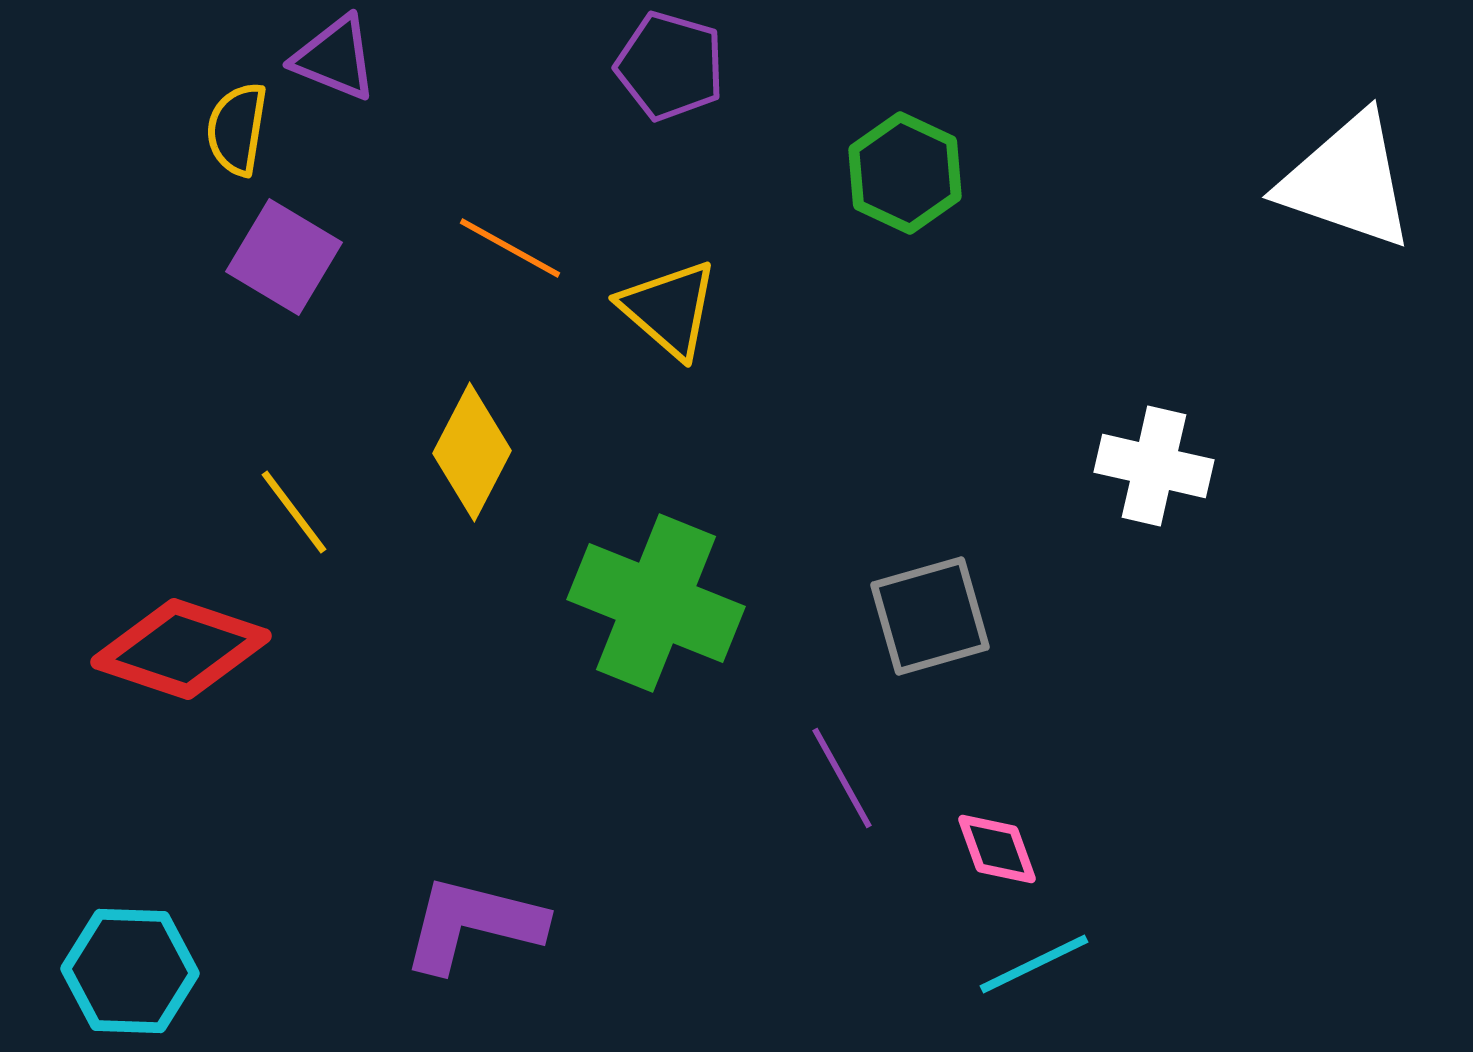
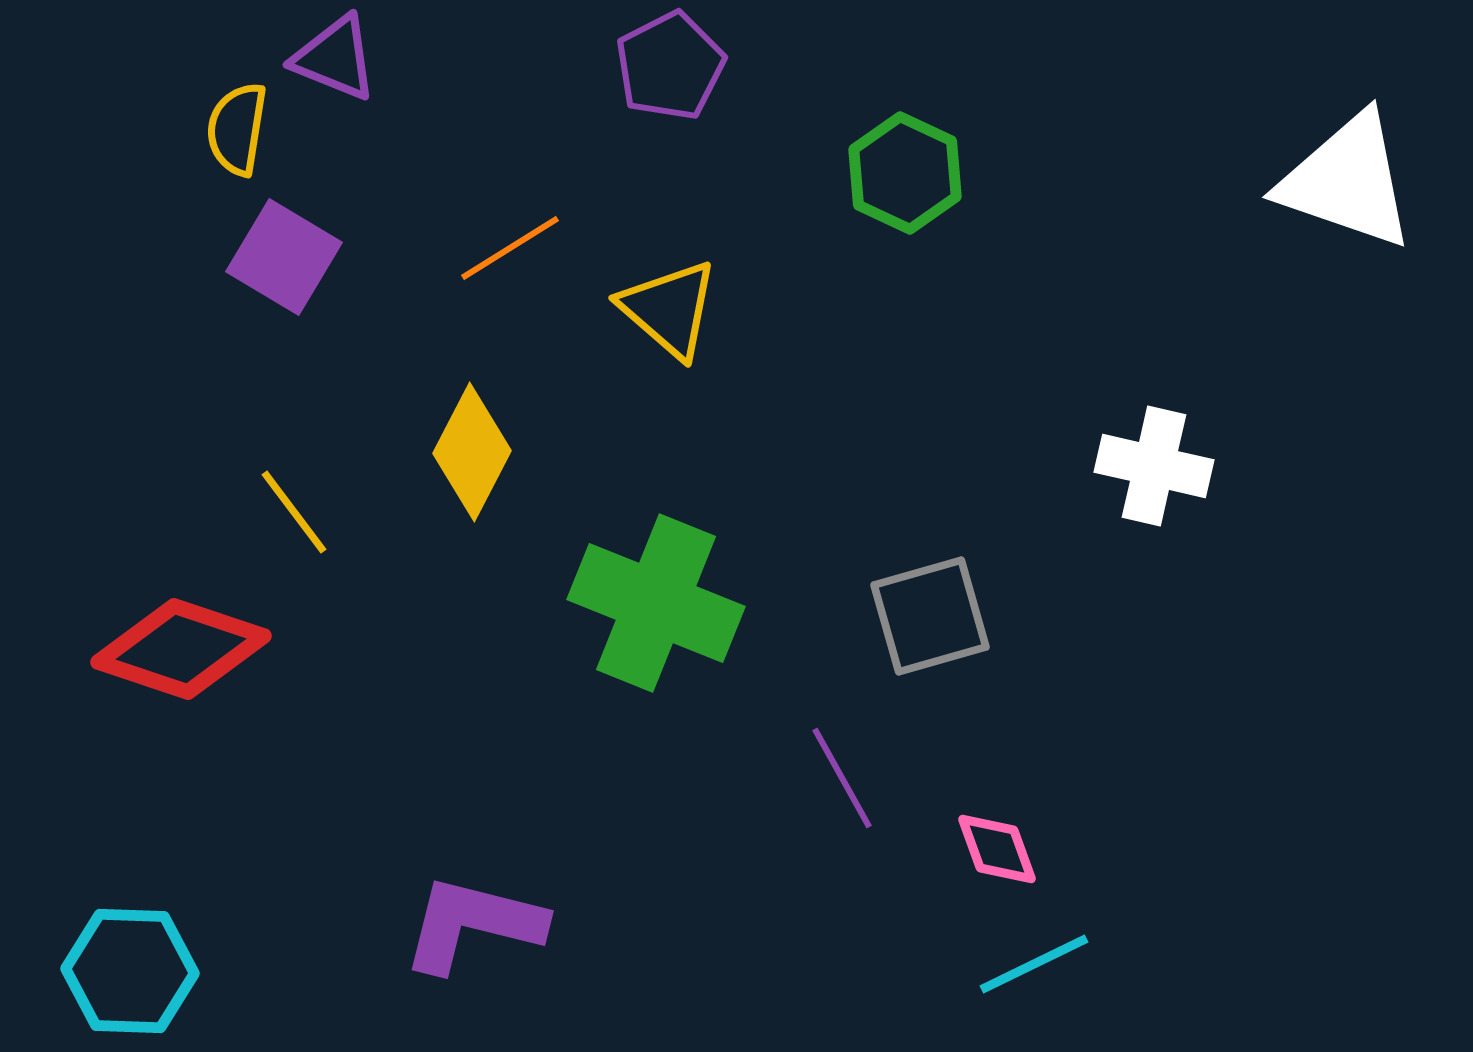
purple pentagon: rotated 29 degrees clockwise
orange line: rotated 61 degrees counterclockwise
